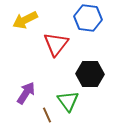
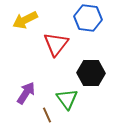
black hexagon: moved 1 px right, 1 px up
green triangle: moved 1 px left, 2 px up
